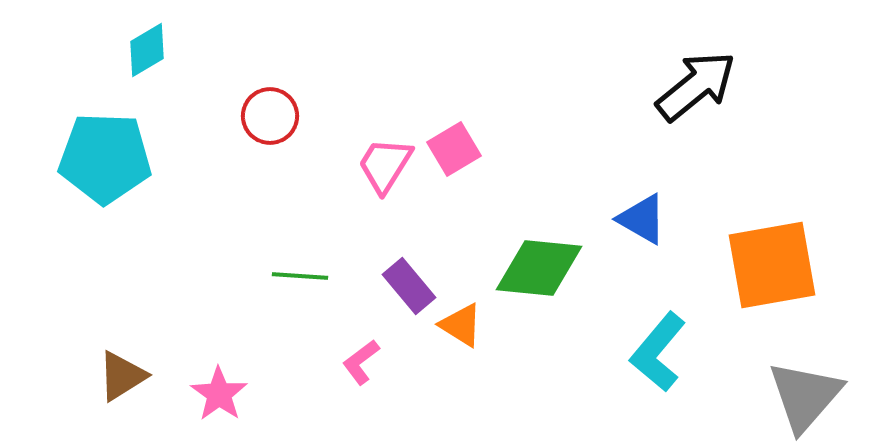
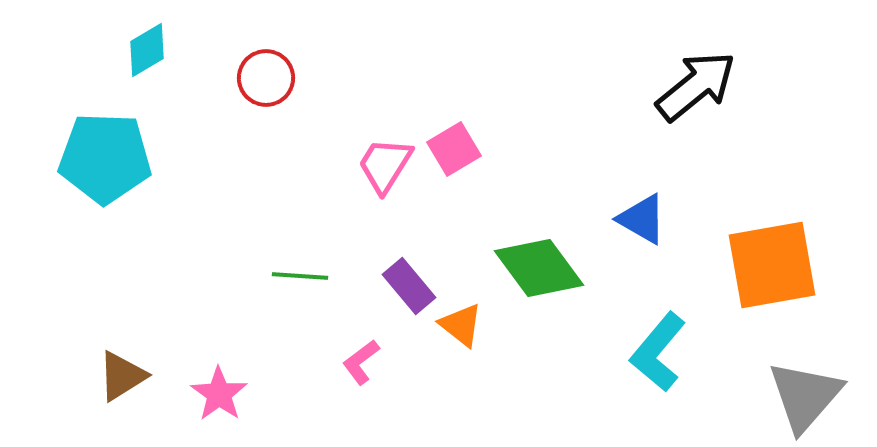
red circle: moved 4 px left, 38 px up
green diamond: rotated 48 degrees clockwise
orange triangle: rotated 6 degrees clockwise
